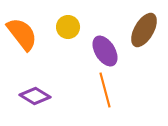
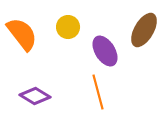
orange line: moved 7 px left, 2 px down
